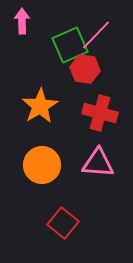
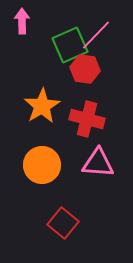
orange star: moved 2 px right
red cross: moved 13 px left, 6 px down
